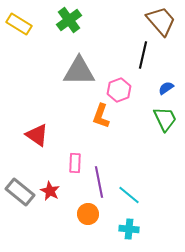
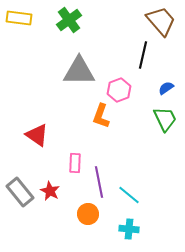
yellow rectangle: moved 6 px up; rotated 25 degrees counterclockwise
gray rectangle: rotated 12 degrees clockwise
